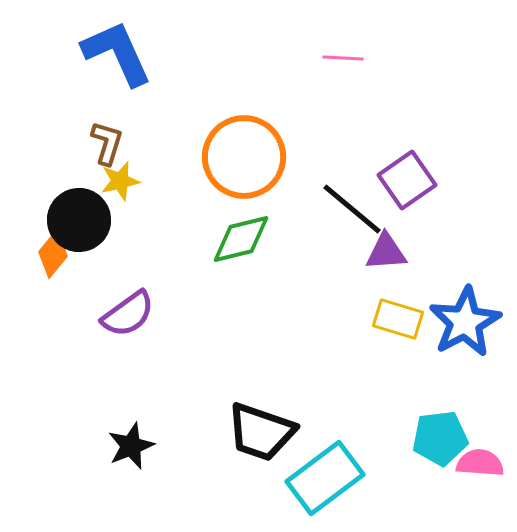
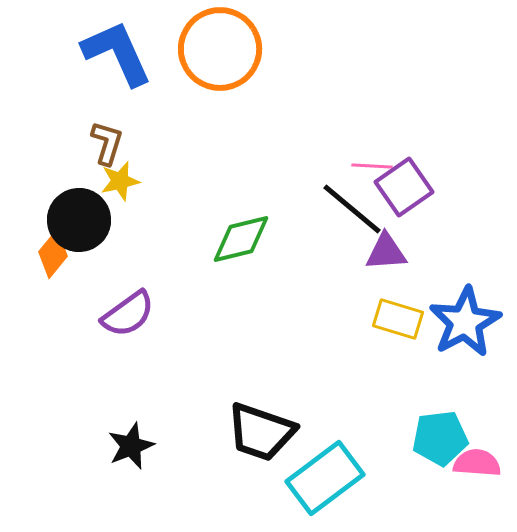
pink line: moved 29 px right, 108 px down
orange circle: moved 24 px left, 108 px up
purple square: moved 3 px left, 7 px down
pink semicircle: moved 3 px left
